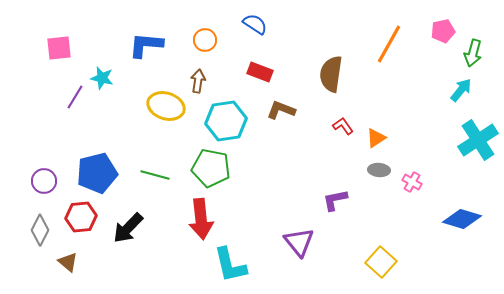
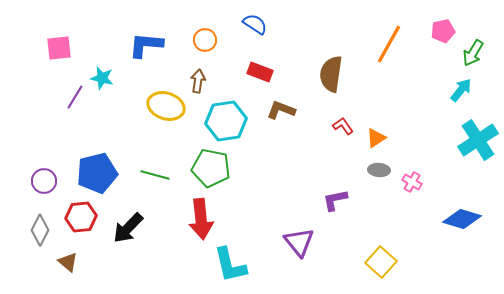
green arrow: rotated 16 degrees clockwise
